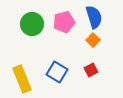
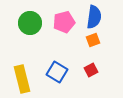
blue semicircle: rotated 25 degrees clockwise
green circle: moved 2 px left, 1 px up
orange square: rotated 24 degrees clockwise
yellow rectangle: rotated 8 degrees clockwise
